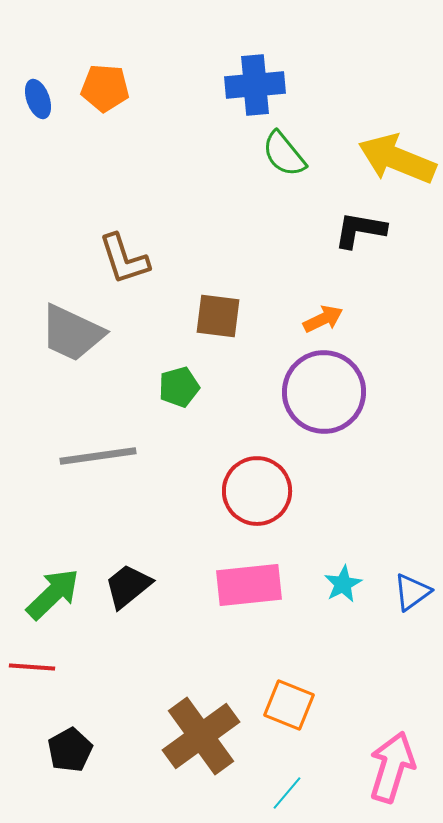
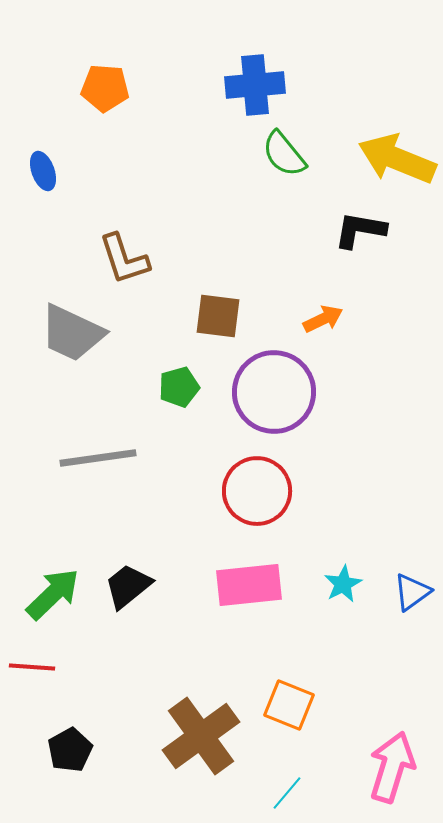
blue ellipse: moved 5 px right, 72 px down
purple circle: moved 50 px left
gray line: moved 2 px down
